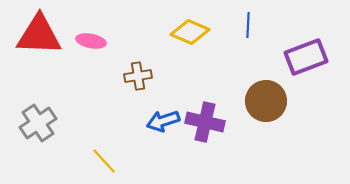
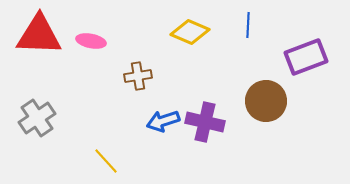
gray cross: moved 1 px left, 5 px up
yellow line: moved 2 px right
